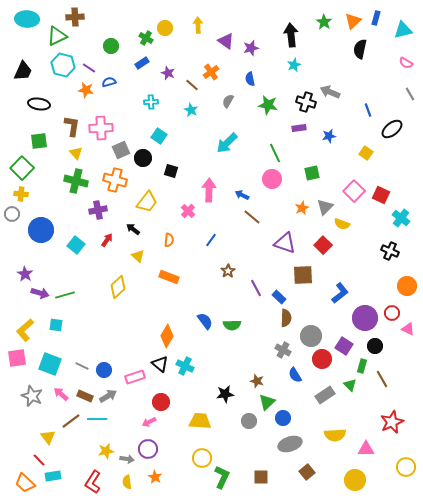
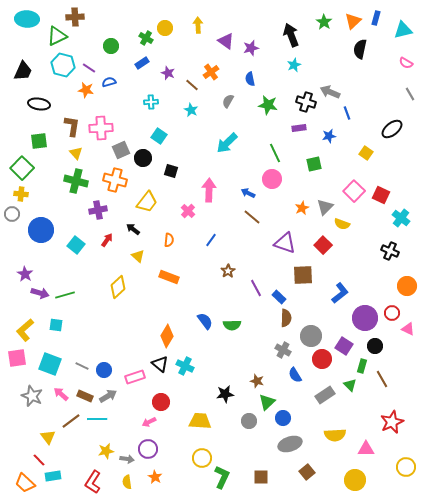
black arrow at (291, 35): rotated 15 degrees counterclockwise
blue line at (368, 110): moved 21 px left, 3 px down
green square at (312, 173): moved 2 px right, 9 px up
blue arrow at (242, 195): moved 6 px right, 2 px up
